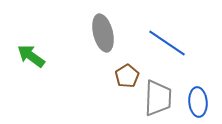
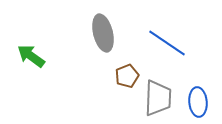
brown pentagon: rotated 10 degrees clockwise
